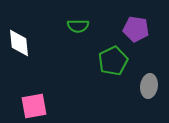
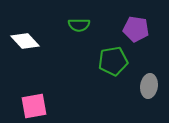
green semicircle: moved 1 px right, 1 px up
white diamond: moved 6 px right, 2 px up; rotated 36 degrees counterclockwise
green pentagon: rotated 16 degrees clockwise
